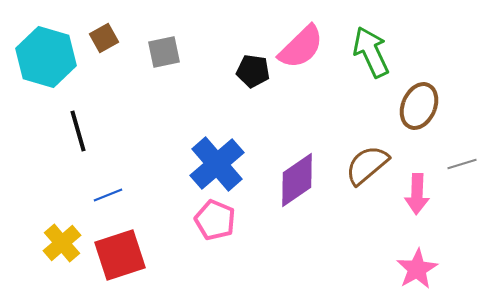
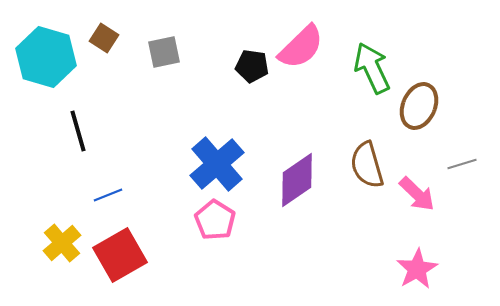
brown square: rotated 28 degrees counterclockwise
green arrow: moved 1 px right, 16 px down
black pentagon: moved 1 px left, 5 px up
brown semicircle: rotated 66 degrees counterclockwise
pink arrow: rotated 48 degrees counterclockwise
pink pentagon: rotated 9 degrees clockwise
red square: rotated 12 degrees counterclockwise
